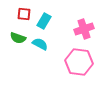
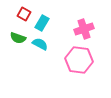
red square: rotated 24 degrees clockwise
cyan rectangle: moved 2 px left, 2 px down
pink hexagon: moved 2 px up
